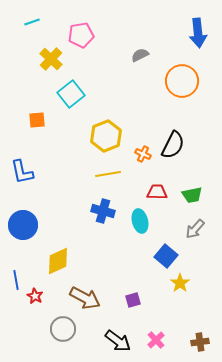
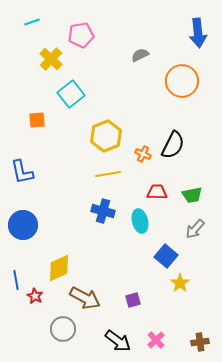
yellow diamond: moved 1 px right, 7 px down
